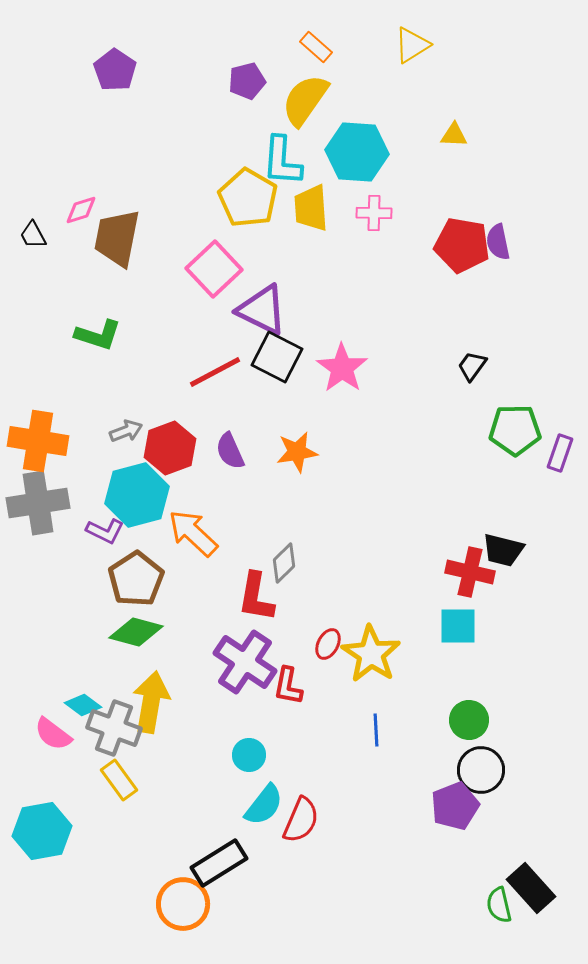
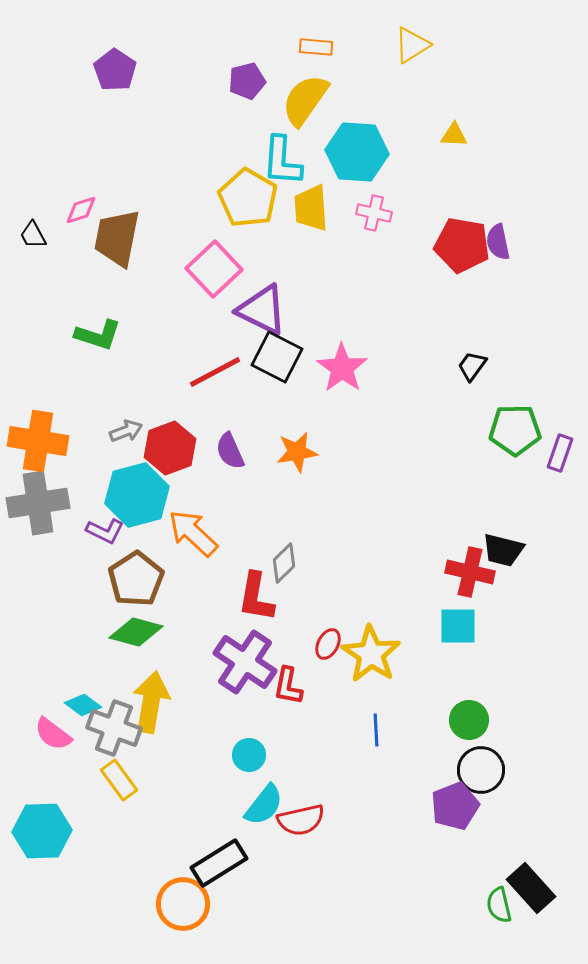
orange rectangle at (316, 47): rotated 36 degrees counterclockwise
pink cross at (374, 213): rotated 12 degrees clockwise
red semicircle at (301, 820): rotated 54 degrees clockwise
cyan hexagon at (42, 831): rotated 8 degrees clockwise
